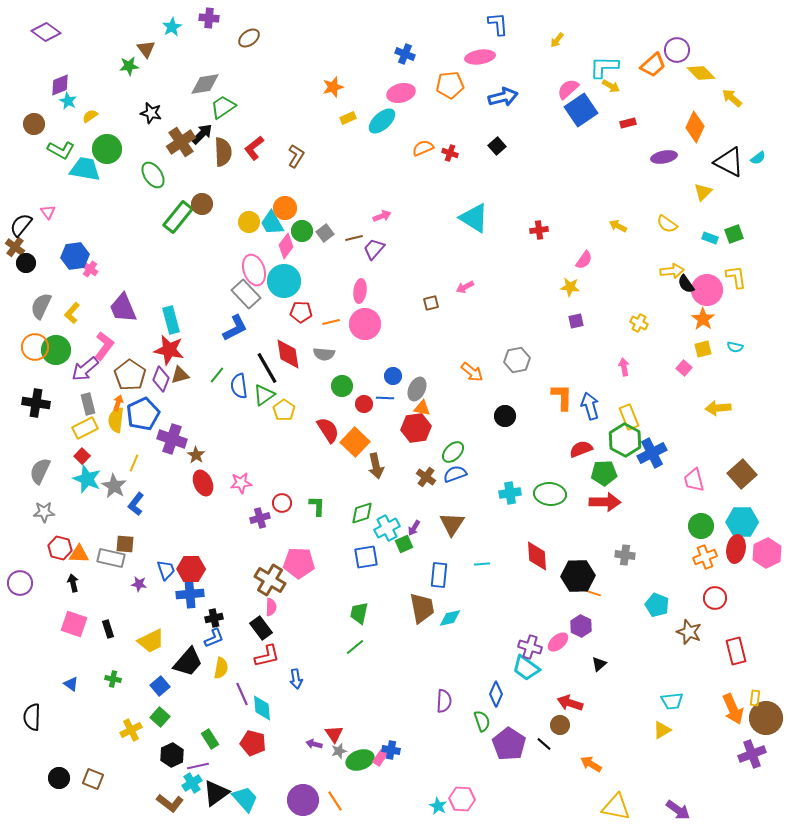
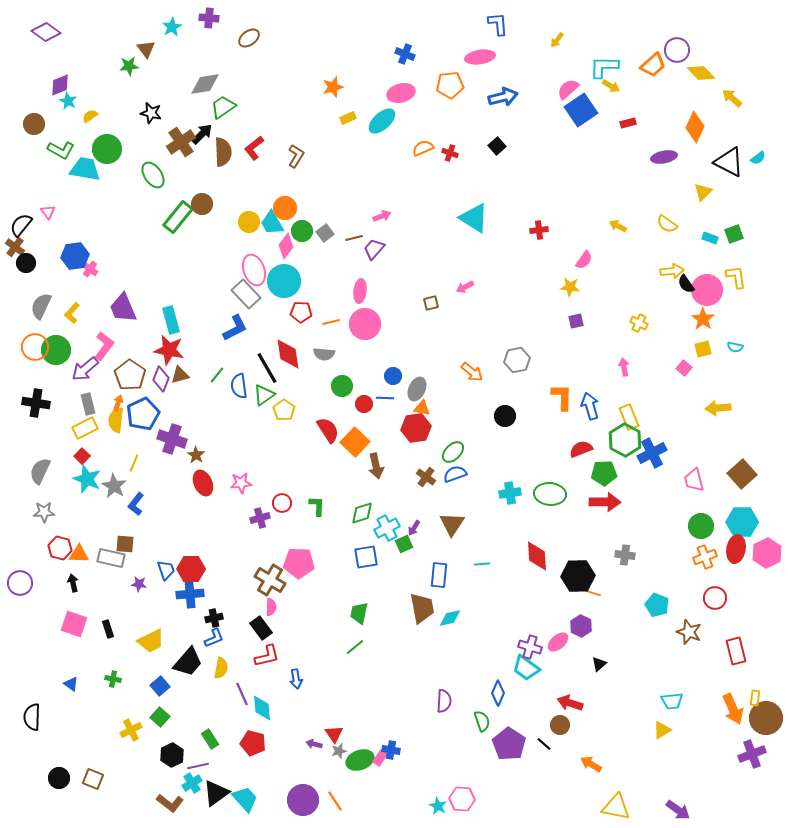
blue diamond at (496, 694): moved 2 px right, 1 px up
